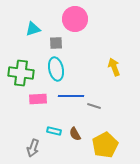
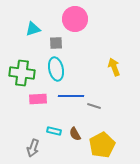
green cross: moved 1 px right
yellow pentagon: moved 3 px left
